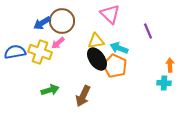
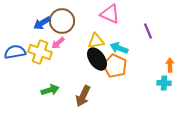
pink triangle: rotated 20 degrees counterclockwise
